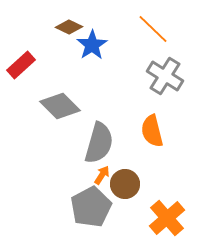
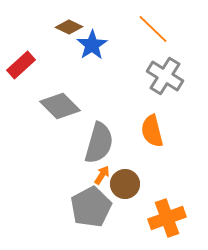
orange cross: rotated 21 degrees clockwise
